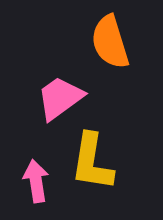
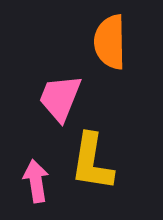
orange semicircle: rotated 16 degrees clockwise
pink trapezoid: rotated 32 degrees counterclockwise
